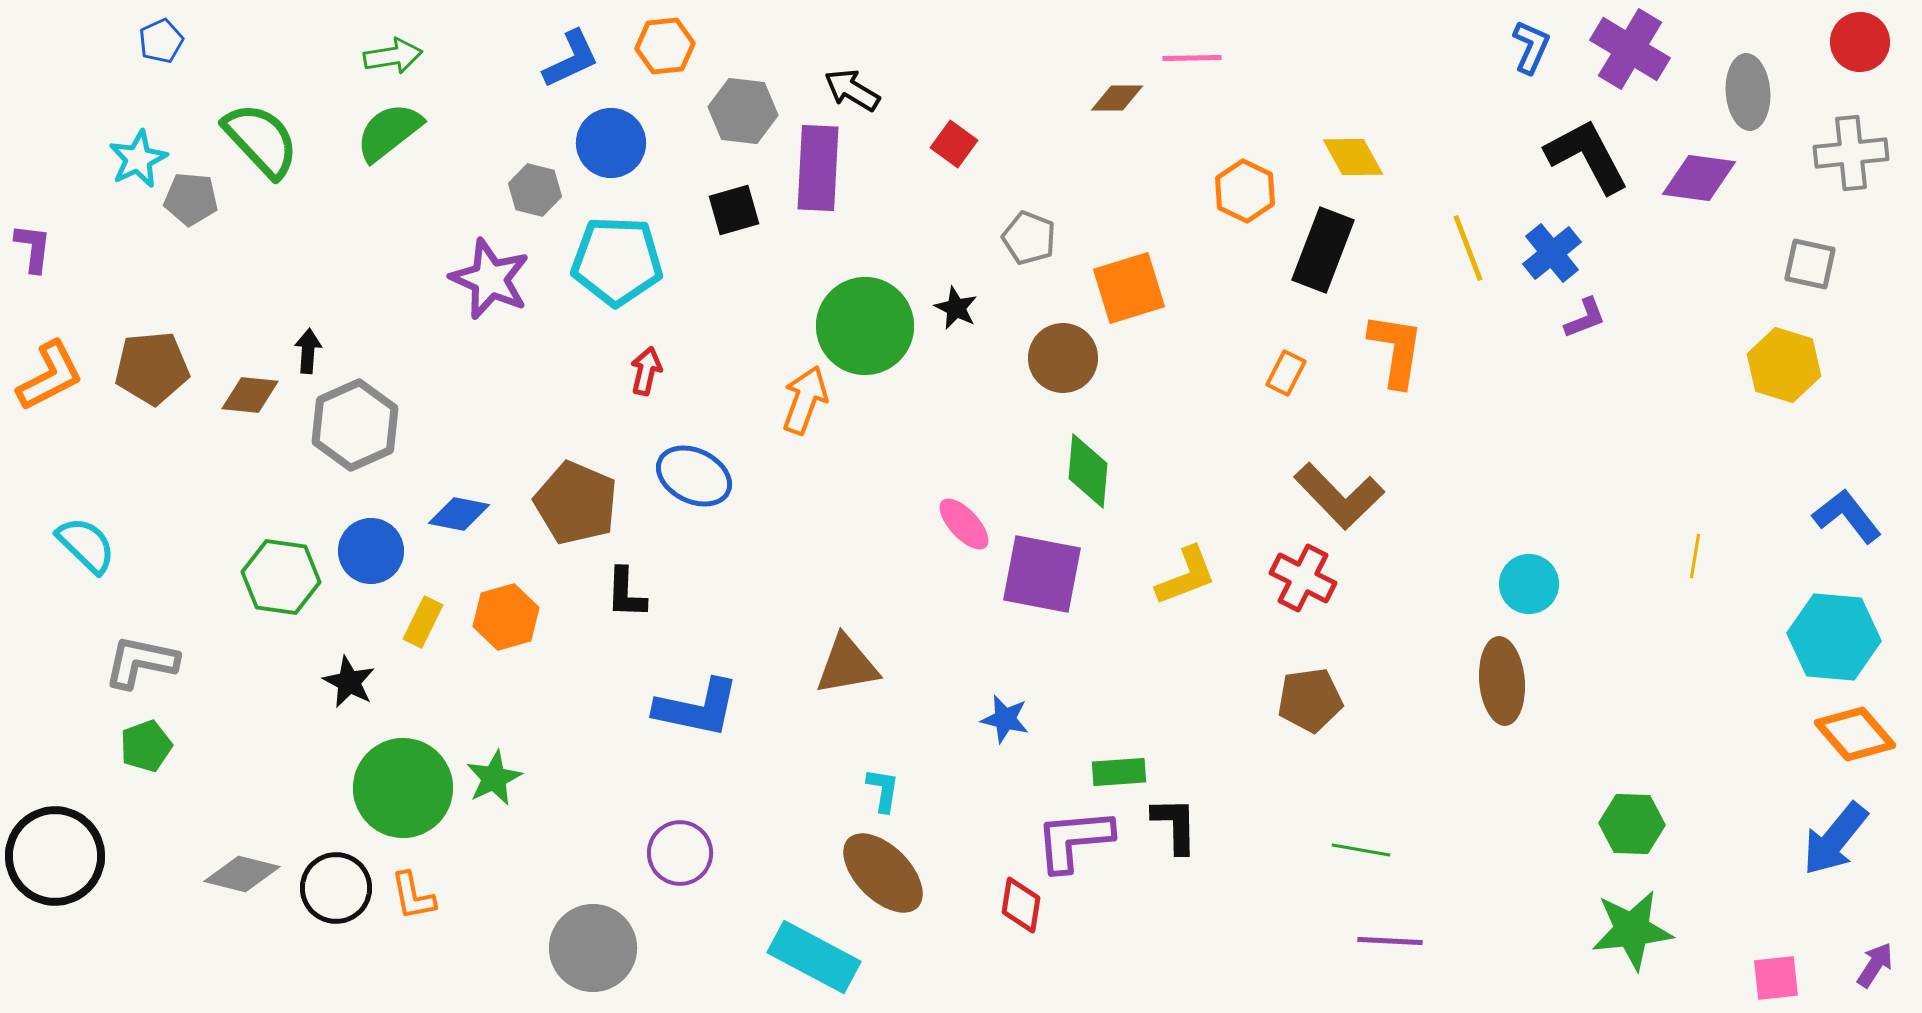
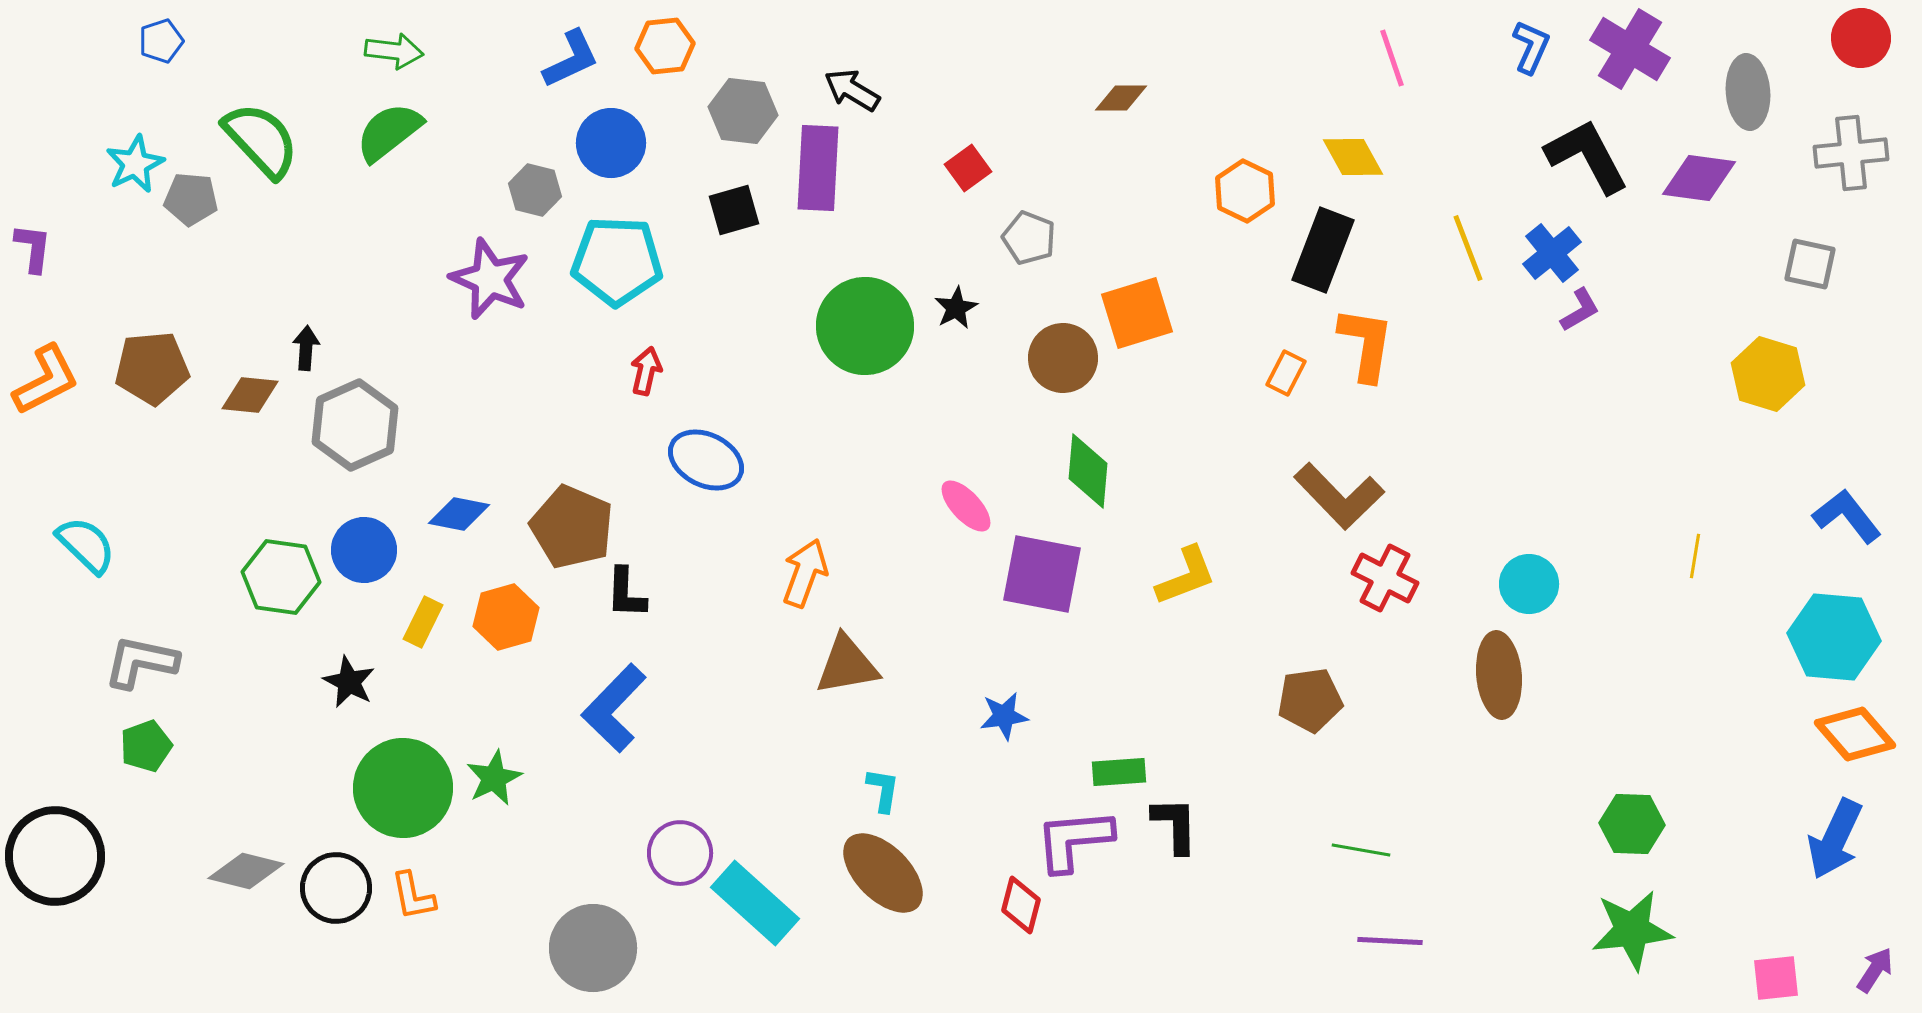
blue pentagon at (161, 41): rotated 6 degrees clockwise
red circle at (1860, 42): moved 1 px right, 4 px up
green arrow at (393, 56): moved 1 px right, 5 px up; rotated 16 degrees clockwise
pink line at (1192, 58): moved 200 px right; rotated 72 degrees clockwise
brown diamond at (1117, 98): moved 4 px right
red square at (954, 144): moved 14 px right, 24 px down; rotated 18 degrees clockwise
cyan star at (138, 159): moved 3 px left, 5 px down
orange square at (1129, 288): moved 8 px right, 25 px down
black star at (956, 308): rotated 18 degrees clockwise
purple L-shape at (1585, 318): moved 5 px left, 8 px up; rotated 9 degrees counterclockwise
orange L-shape at (1396, 350): moved 30 px left, 6 px up
black arrow at (308, 351): moved 2 px left, 3 px up
yellow hexagon at (1784, 365): moved 16 px left, 9 px down
orange L-shape at (50, 376): moved 4 px left, 4 px down
orange arrow at (805, 400): moved 173 px down
blue ellipse at (694, 476): moved 12 px right, 16 px up
brown pentagon at (576, 503): moved 4 px left, 24 px down
pink ellipse at (964, 524): moved 2 px right, 18 px up
blue circle at (371, 551): moved 7 px left, 1 px up
red cross at (1303, 578): moved 82 px right
brown ellipse at (1502, 681): moved 3 px left, 6 px up
blue L-shape at (697, 708): moved 83 px left; rotated 122 degrees clockwise
blue star at (1005, 719): moved 1 px left, 3 px up; rotated 21 degrees counterclockwise
blue arrow at (1835, 839): rotated 14 degrees counterclockwise
gray diamond at (242, 874): moved 4 px right, 3 px up
red diamond at (1021, 905): rotated 6 degrees clockwise
cyan rectangle at (814, 957): moved 59 px left, 54 px up; rotated 14 degrees clockwise
purple arrow at (1875, 965): moved 5 px down
